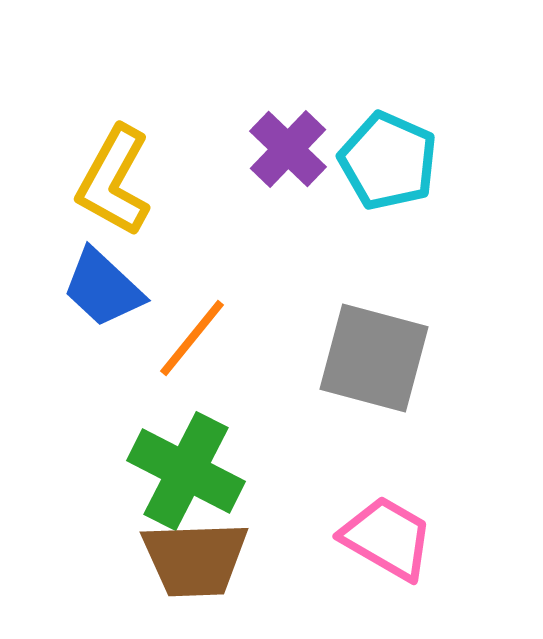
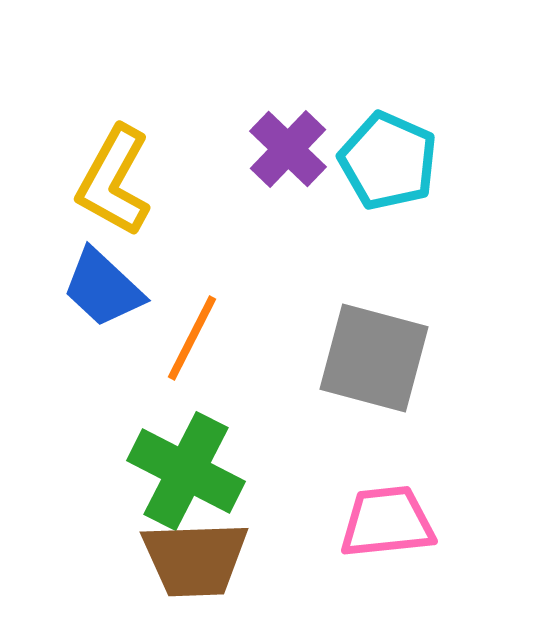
orange line: rotated 12 degrees counterclockwise
pink trapezoid: moved 16 px up; rotated 36 degrees counterclockwise
